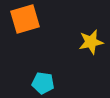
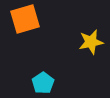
cyan pentagon: rotated 30 degrees clockwise
